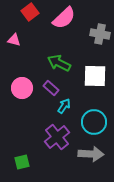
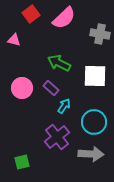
red square: moved 1 px right, 2 px down
